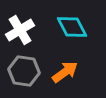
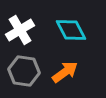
cyan diamond: moved 1 px left, 3 px down
